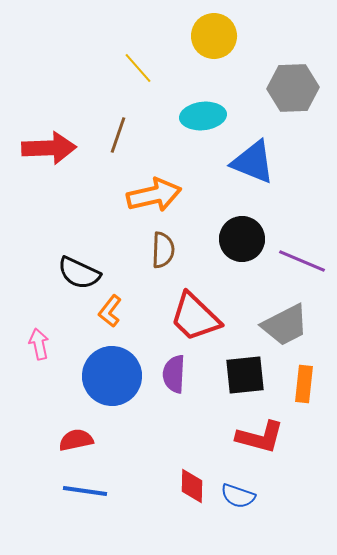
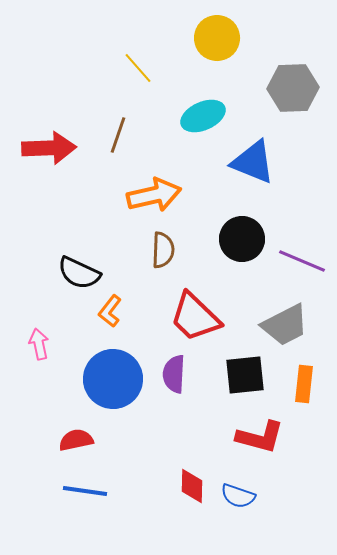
yellow circle: moved 3 px right, 2 px down
cyan ellipse: rotated 18 degrees counterclockwise
blue circle: moved 1 px right, 3 px down
